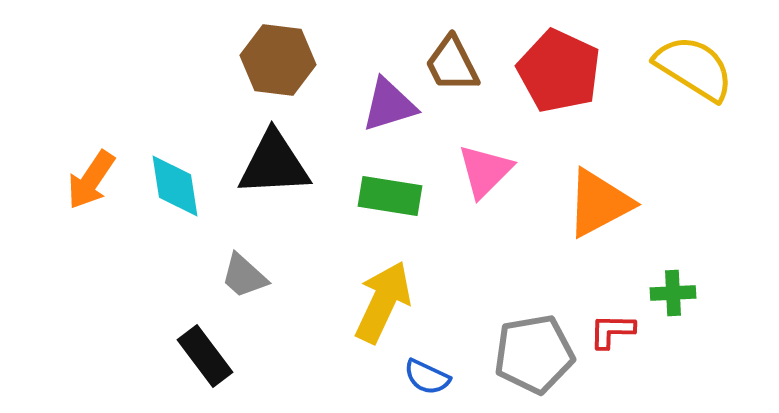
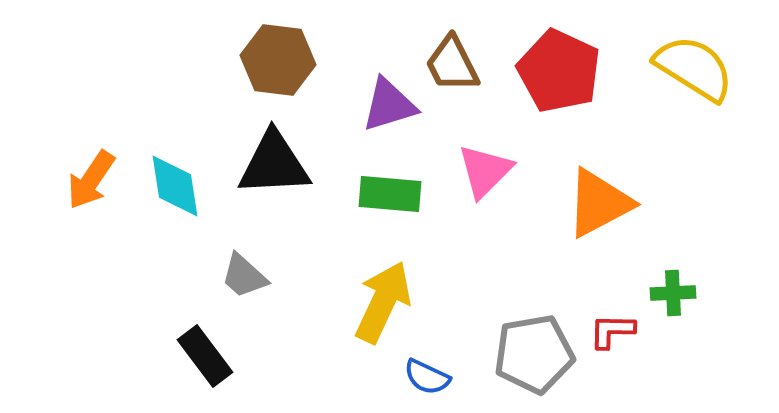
green rectangle: moved 2 px up; rotated 4 degrees counterclockwise
